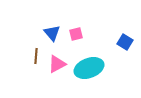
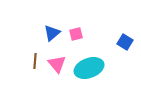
blue triangle: rotated 30 degrees clockwise
brown line: moved 1 px left, 5 px down
pink triangle: rotated 42 degrees counterclockwise
